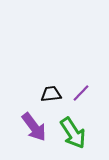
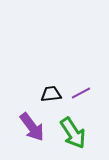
purple line: rotated 18 degrees clockwise
purple arrow: moved 2 px left
